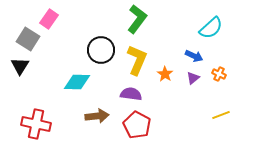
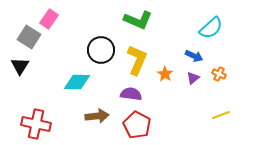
green L-shape: moved 1 px right, 1 px down; rotated 76 degrees clockwise
gray square: moved 1 px right, 2 px up
